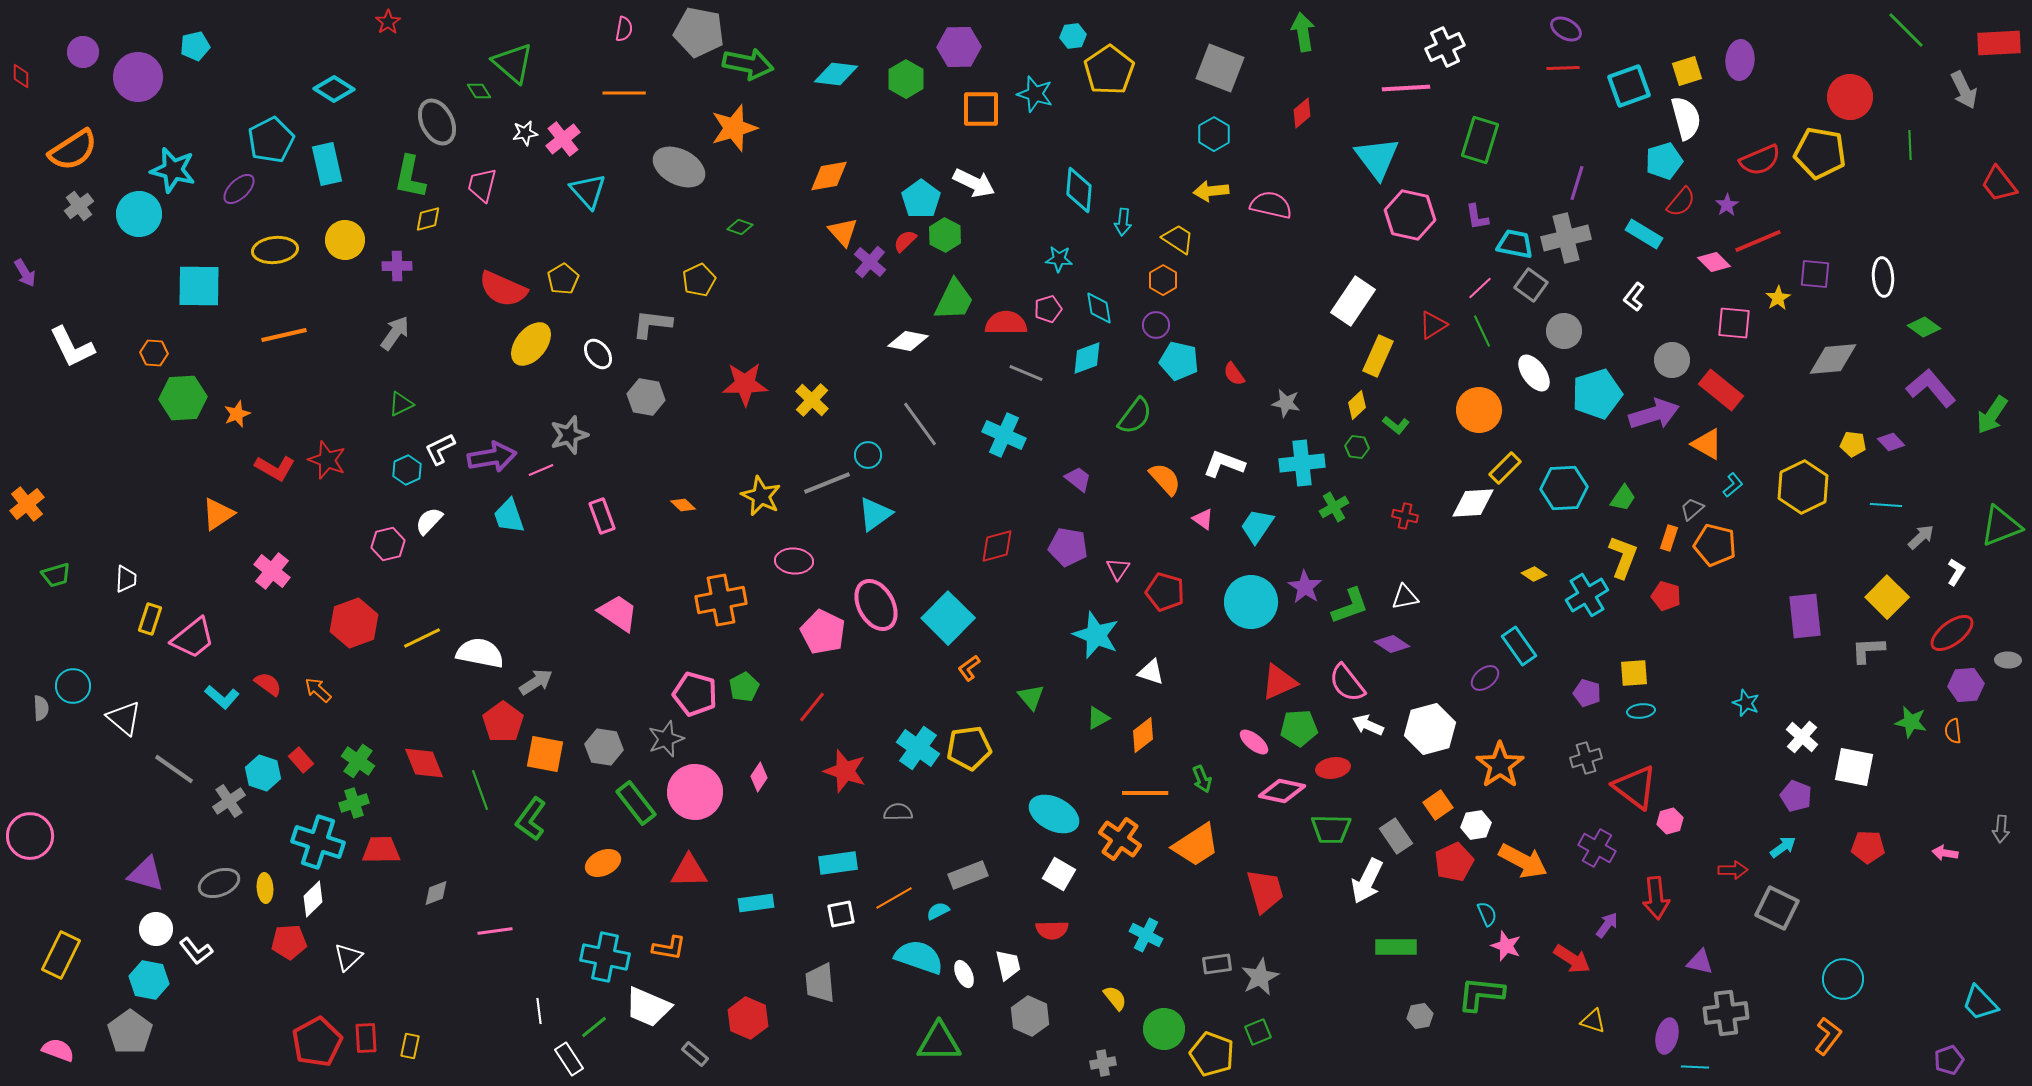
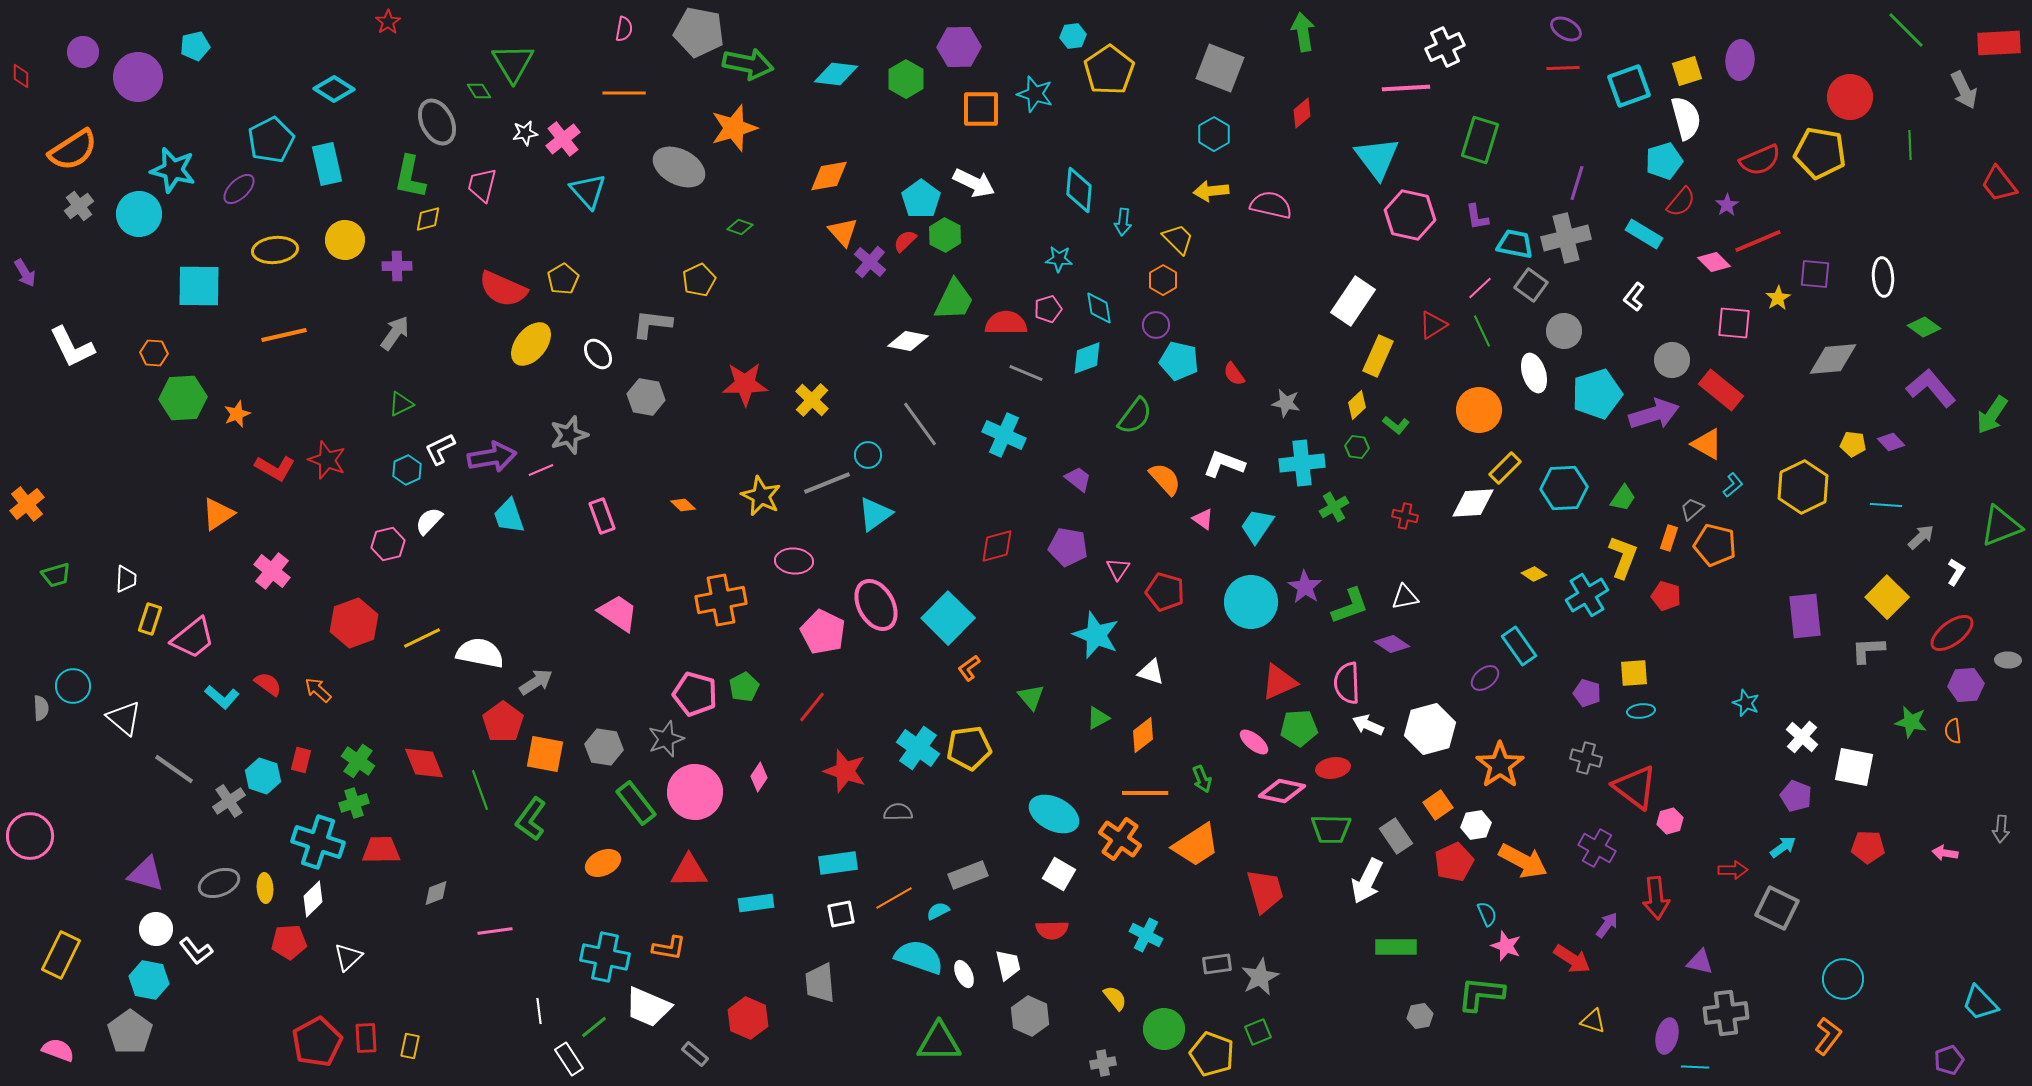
green triangle at (513, 63): rotated 18 degrees clockwise
yellow trapezoid at (1178, 239): rotated 12 degrees clockwise
white ellipse at (1534, 373): rotated 18 degrees clockwise
pink semicircle at (1347, 683): rotated 36 degrees clockwise
gray cross at (1586, 758): rotated 32 degrees clockwise
red rectangle at (301, 760): rotated 55 degrees clockwise
cyan hexagon at (263, 773): moved 3 px down
